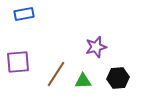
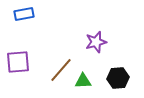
purple star: moved 5 px up
brown line: moved 5 px right, 4 px up; rotated 8 degrees clockwise
